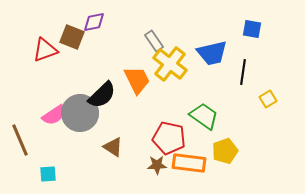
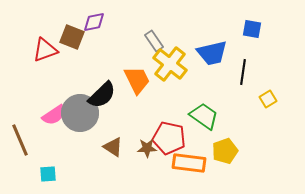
brown star: moved 10 px left, 17 px up
